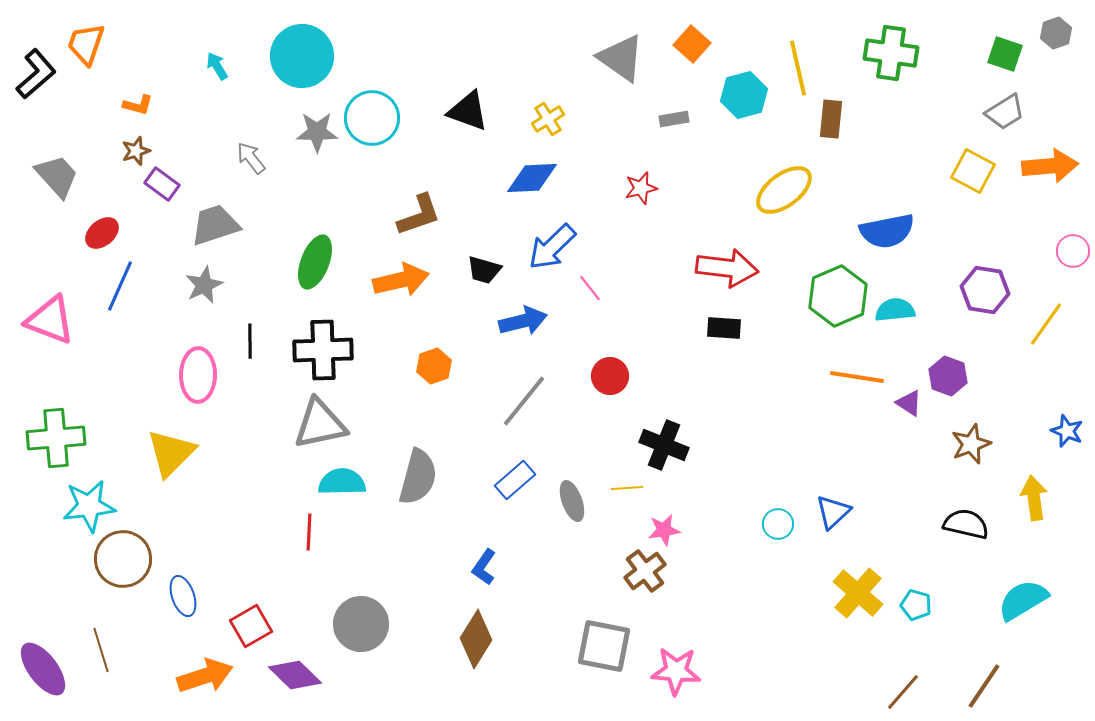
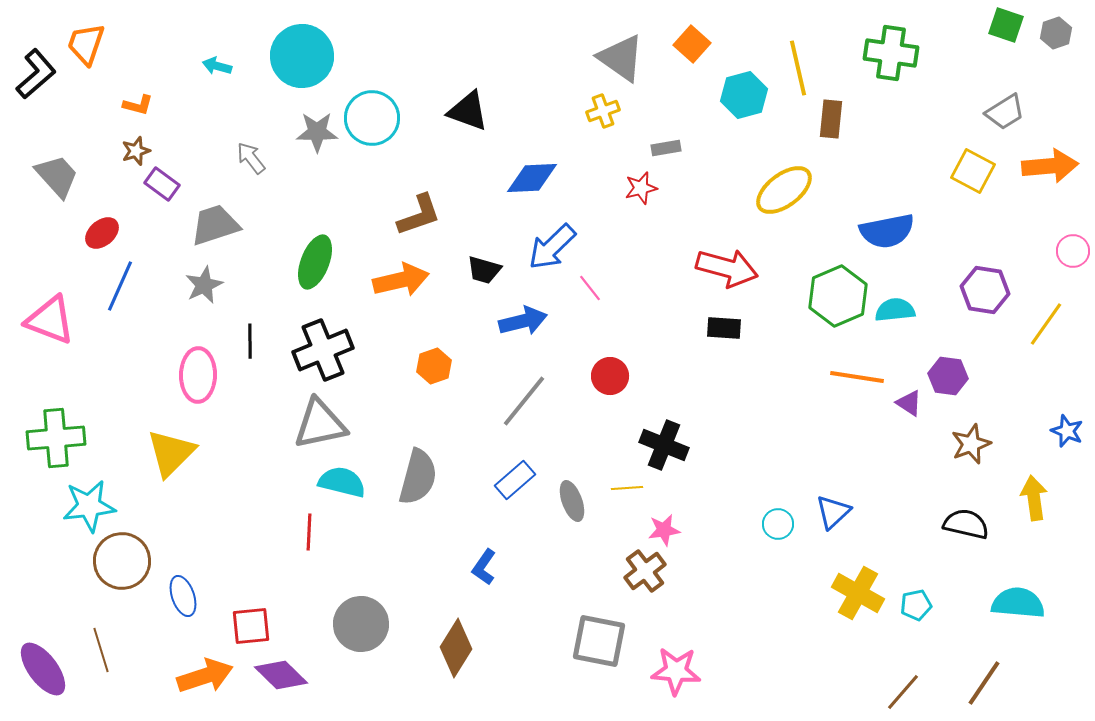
green square at (1005, 54): moved 1 px right, 29 px up
cyan arrow at (217, 66): rotated 44 degrees counterclockwise
yellow cross at (548, 119): moved 55 px right, 8 px up; rotated 12 degrees clockwise
gray rectangle at (674, 119): moved 8 px left, 29 px down
red arrow at (727, 268): rotated 8 degrees clockwise
black cross at (323, 350): rotated 20 degrees counterclockwise
purple hexagon at (948, 376): rotated 12 degrees counterclockwise
cyan semicircle at (342, 482): rotated 15 degrees clockwise
brown circle at (123, 559): moved 1 px left, 2 px down
yellow cross at (858, 593): rotated 12 degrees counterclockwise
cyan semicircle at (1023, 600): moved 5 px left, 3 px down; rotated 36 degrees clockwise
cyan pentagon at (916, 605): rotated 28 degrees counterclockwise
red square at (251, 626): rotated 24 degrees clockwise
brown diamond at (476, 639): moved 20 px left, 9 px down
gray square at (604, 646): moved 5 px left, 5 px up
purple diamond at (295, 675): moved 14 px left
brown line at (984, 686): moved 3 px up
